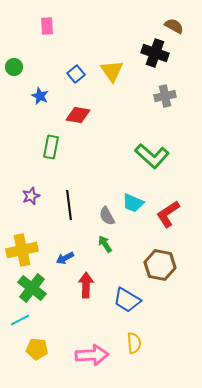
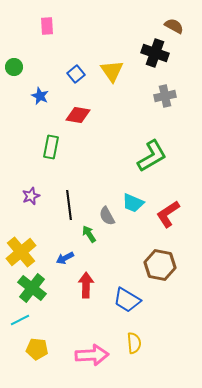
green L-shape: rotated 72 degrees counterclockwise
green arrow: moved 16 px left, 10 px up
yellow cross: moved 1 px left, 2 px down; rotated 28 degrees counterclockwise
